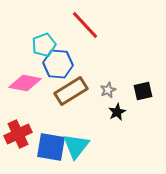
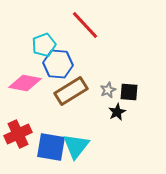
black square: moved 14 px left, 1 px down; rotated 18 degrees clockwise
